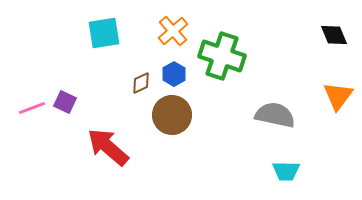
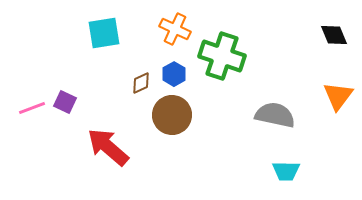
orange cross: moved 2 px right, 2 px up; rotated 24 degrees counterclockwise
